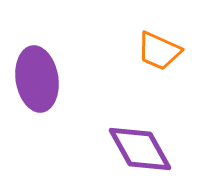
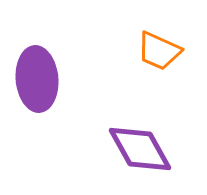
purple ellipse: rotated 4 degrees clockwise
